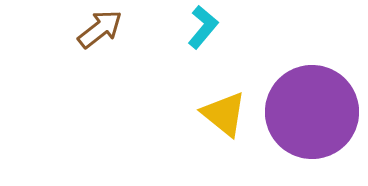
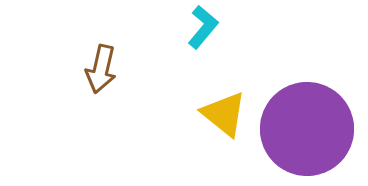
brown arrow: moved 1 px right, 40 px down; rotated 141 degrees clockwise
purple circle: moved 5 px left, 17 px down
